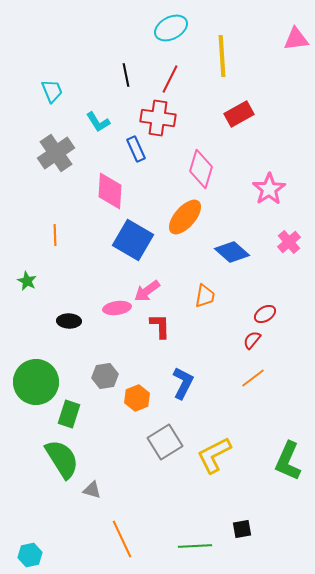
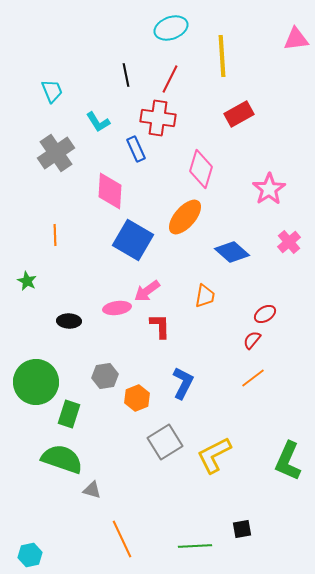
cyan ellipse at (171, 28): rotated 8 degrees clockwise
green semicircle at (62, 459): rotated 39 degrees counterclockwise
